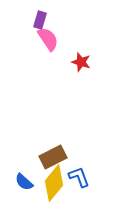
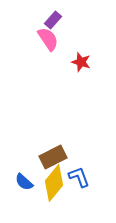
purple rectangle: moved 13 px right; rotated 24 degrees clockwise
